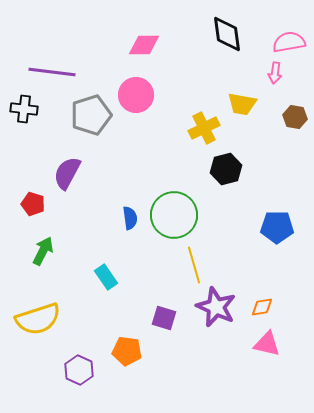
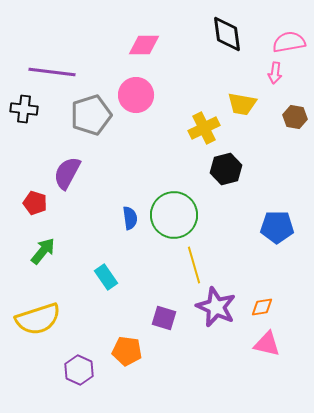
red pentagon: moved 2 px right, 1 px up
green arrow: rotated 12 degrees clockwise
